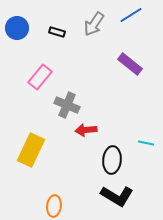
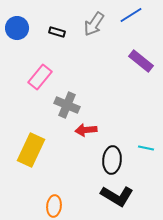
purple rectangle: moved 11 px right, 3 px up
cyan line: moved 5 px down
